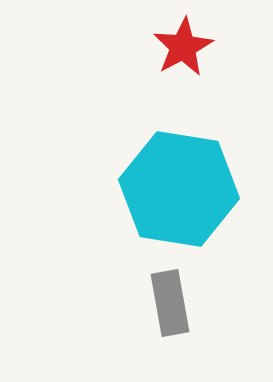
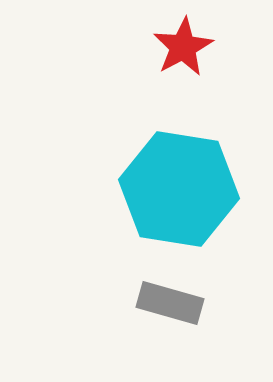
gray rectangle: rotated 64 degrees counterclockwise
